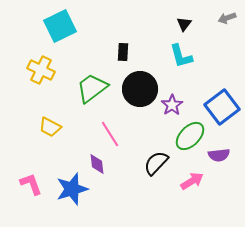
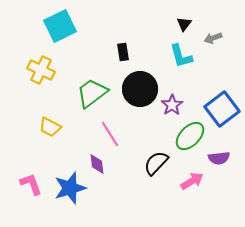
gray arrow: moved 14 px left, 20 px down
black rectangle: rotated 12 degrees counterclockwise
green trapezoid: moved 5 px down
blue square: moved 2 px down
purple semicircle: moved 3 px down
blue star: moved 2 px left, 1 px up
